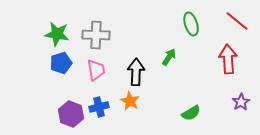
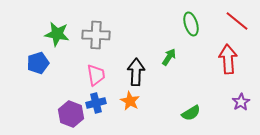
blue pentagon: moved 23 px left
pink trapezoid: moved 5 px down
blue cross: moved 3 px left, 4 px up
